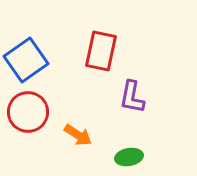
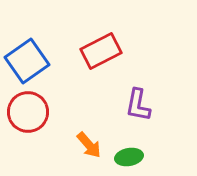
red rectangle: rotated 51 degrees clockwise
blue square: moved 1 px right, 1 px down
purple L-shape: moved 6 px right, 8 px down
orange arrow: moved 11 px right, 10 px down; rotated 16 degrees clockwise
